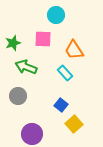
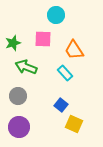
yellow square: rotated 24 degrees counterclockwise
purple circle: moved 13 px left, 7 px up
